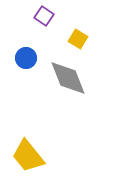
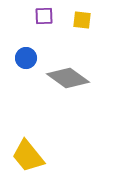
purple square: rotated 36 degrees counterclockwise
yellow square: moved 4 px right, 19 px up; rotated 24 degrees counterclockwise
gray diamond: rotated 33 degrees counterclockwise
